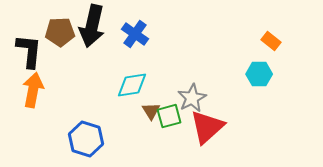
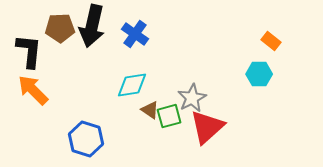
brown pentagon: moved 4 px up
orange arrow: rotated 56 degrees counterclockwise
brown triangle: moved 1 px left, 1 px up; rotated 24 degrees counterclockwise
